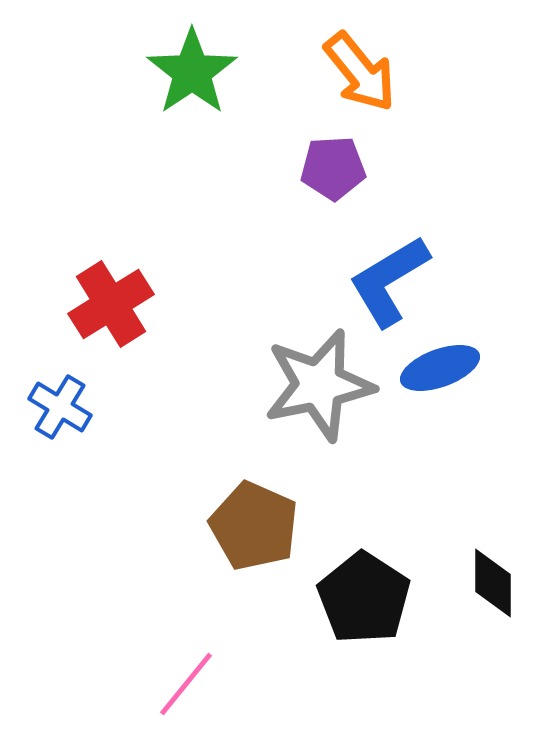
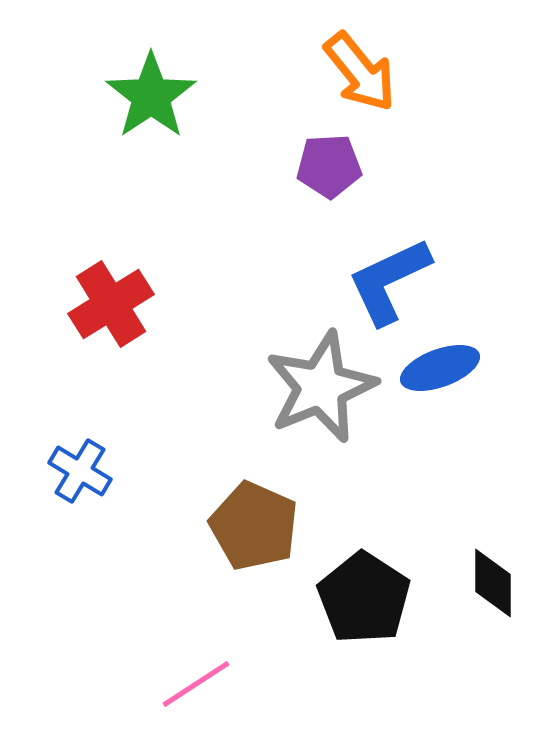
green star: moved 41 px left, 24 px down
purple pentagon: moved 4 px left, 2 px up
blue L-shape: rotated 6 degrees clockwise
gray star: moved 2 px right, 2 px down; rotated 10 degrees counterclockwise
blue cross: moved 20 px right, 64 px down
pink line: moved 10 px right; rotated 18 degrees clockwise
